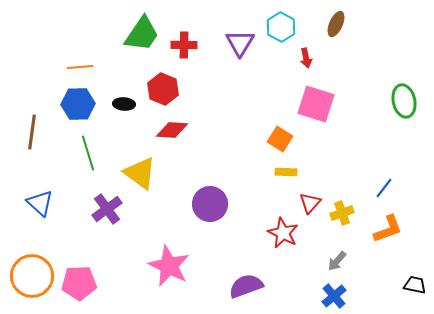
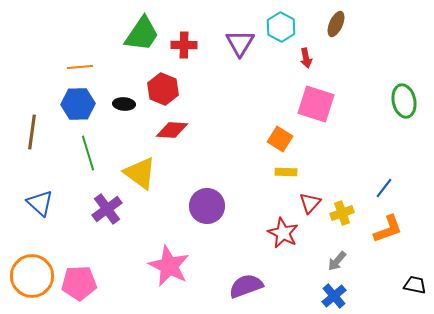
purple circle: moved 3 px left, 2 px down
